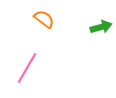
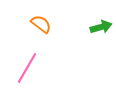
orange semicircle: moved 3 px left, 5 px down
